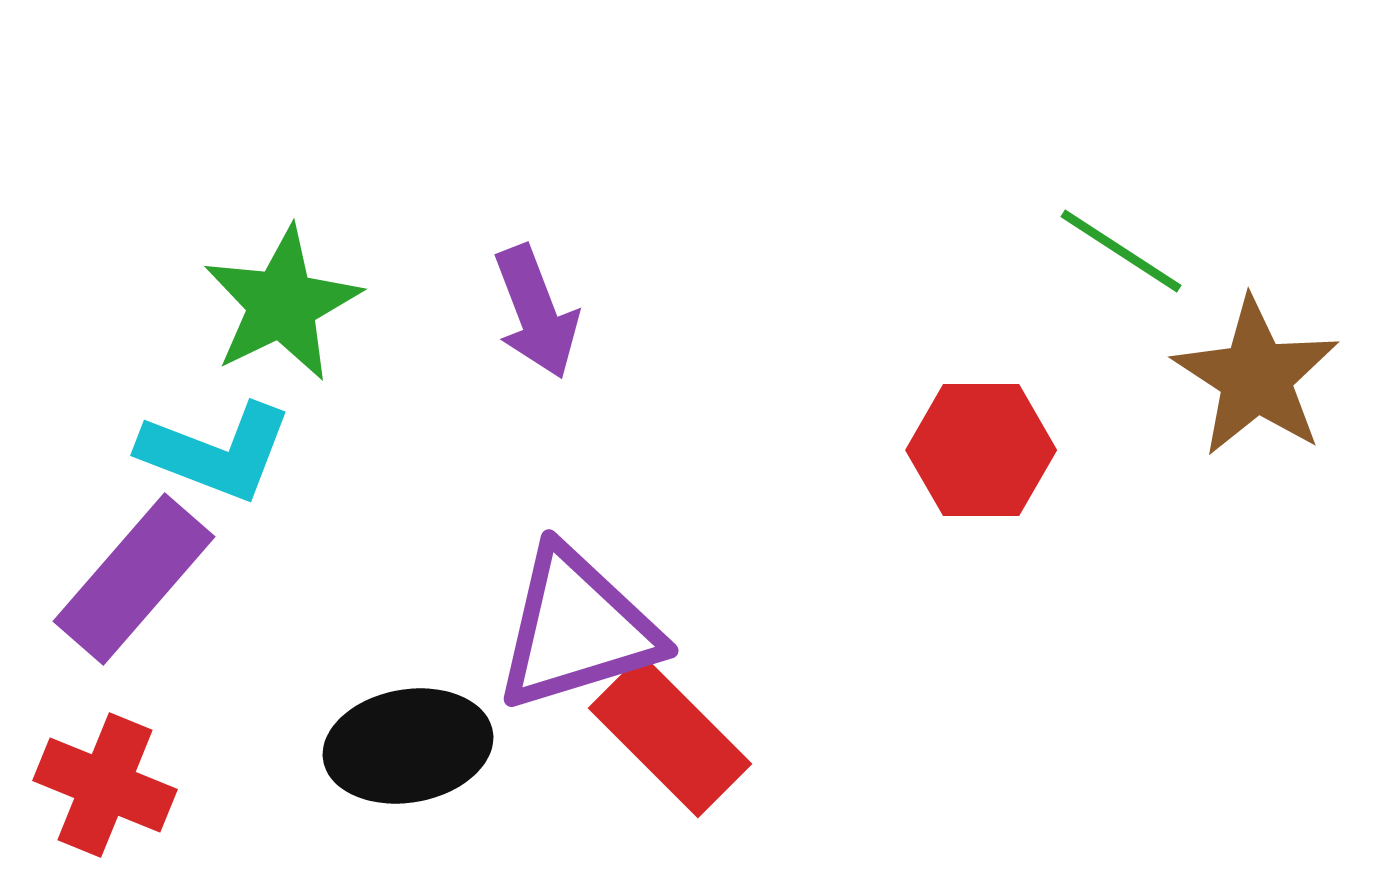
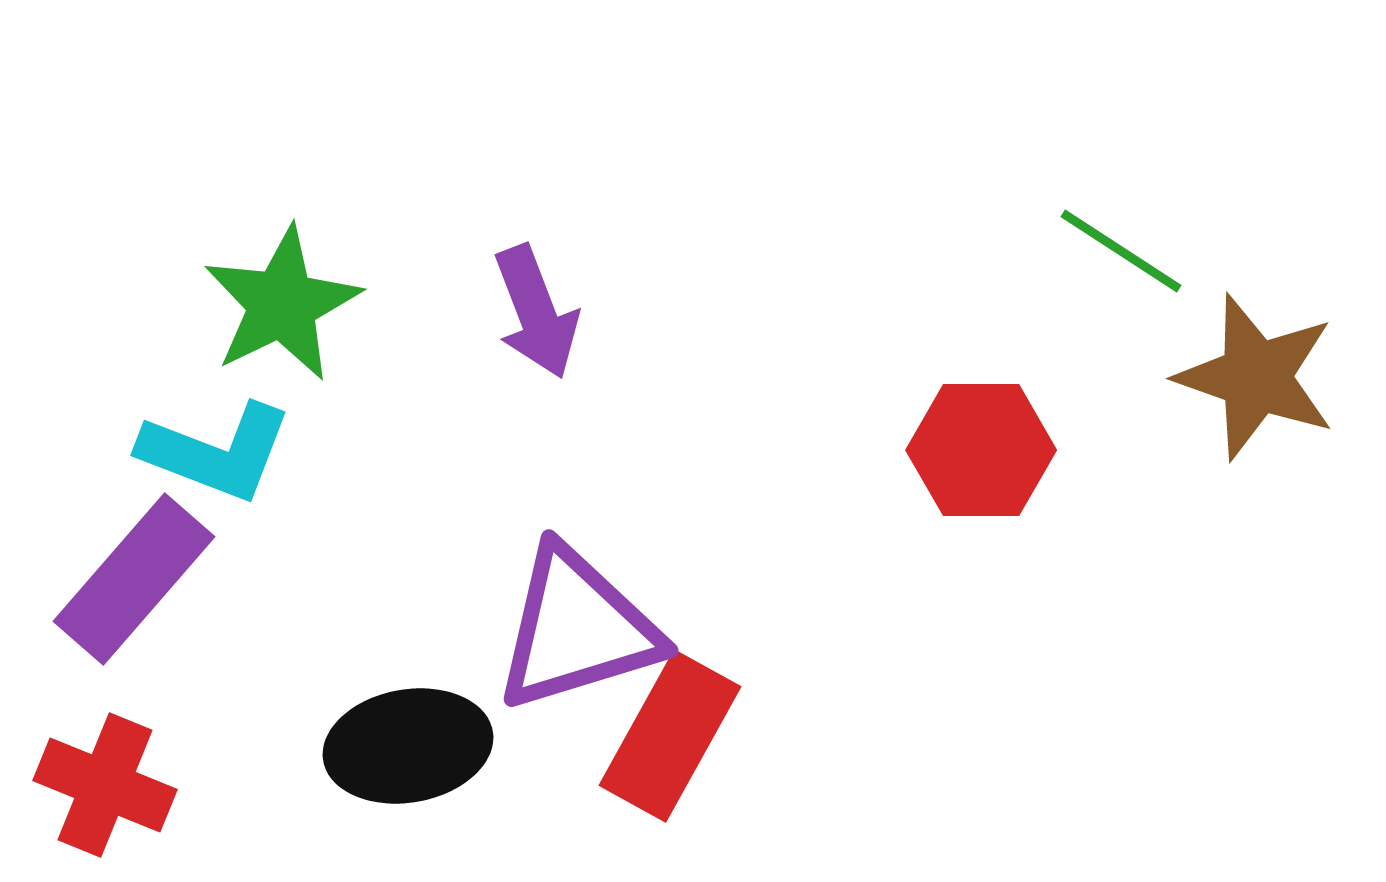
brown star: rotated 14 degrees counterclockwise
red rectangle: rotated 74 degrees clockwise
